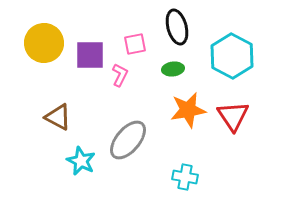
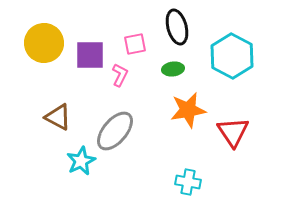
red triangle: moved 16 px down
gray ellipse: moved 13 px left, 9 px up
cyan star: rotated 20 degrees clockwise
cyan cross: moved 3 px right, 5 px down
